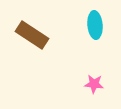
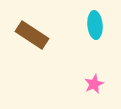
pink star: rotated 30 degrees counterclockwise
